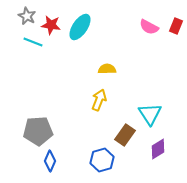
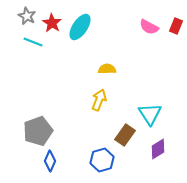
red star: moved 1 px right, 2 px up; rotated 24 degrees clockwise
gray pentagon: rotated 16 degrees counterclockwise
